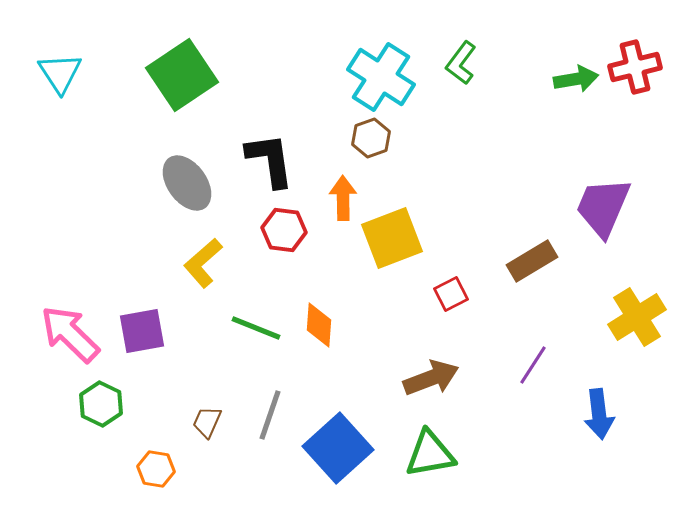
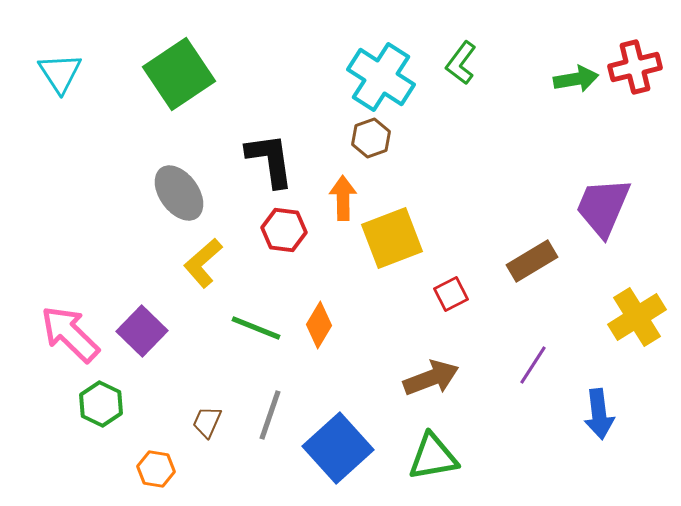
green square: moved 3 px left, 1 px up
gray ellipse: moved 8 px left, 10 px down
orange diamond: rotated 27 degrees clockwise
purple square: rotated 36 degrees counterclockwise
green triangle: moved 3 px right, 3 px down
